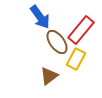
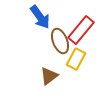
brown ellipse: moved 3 px right, 1 px up; rotated 15 degrees clockwise
